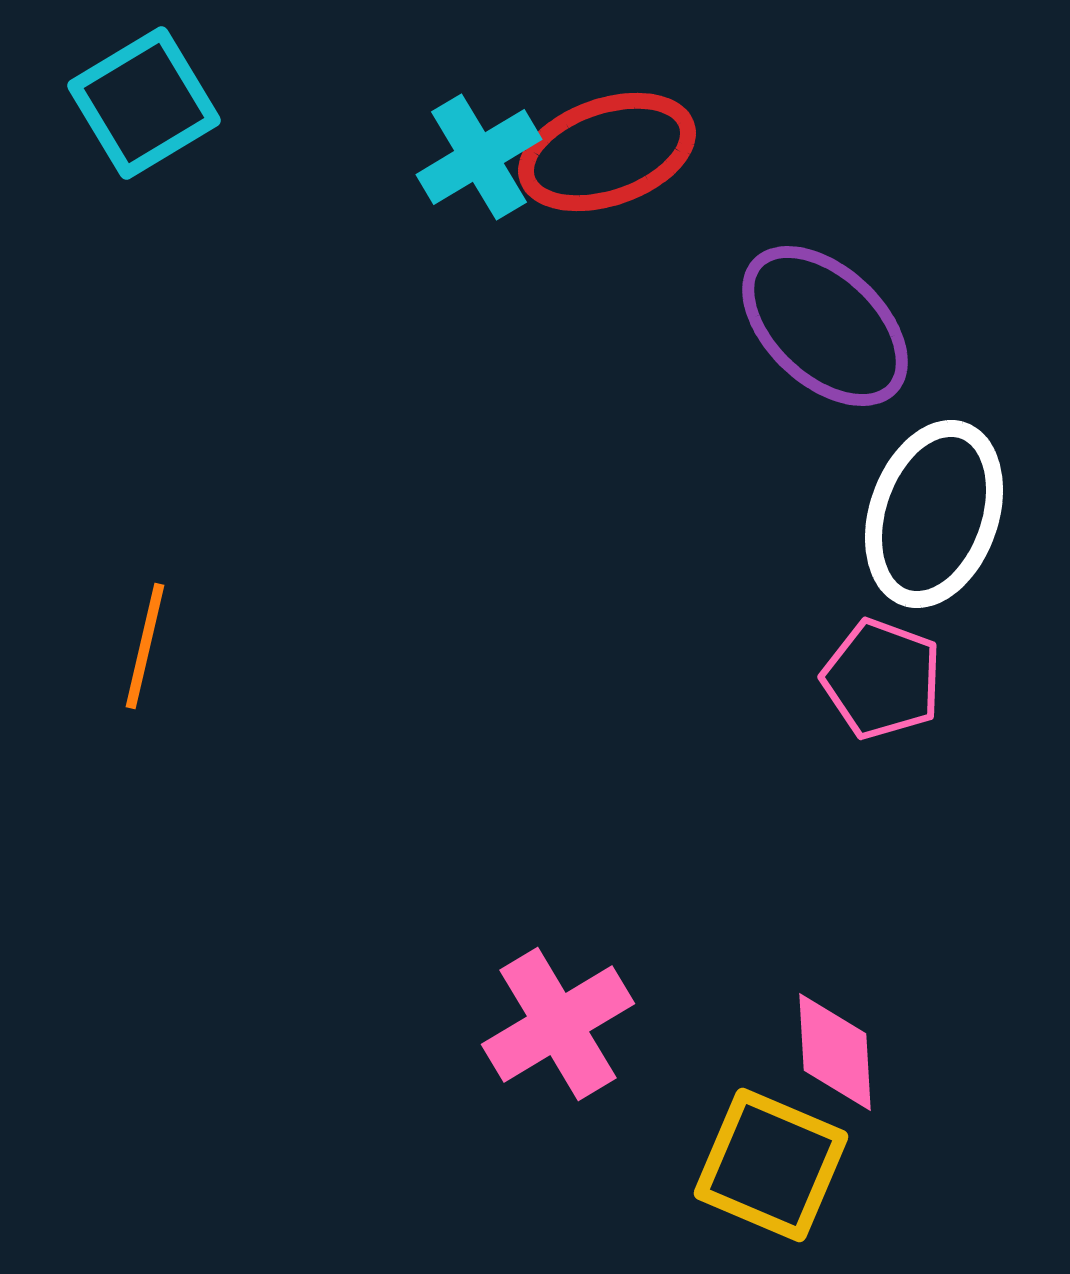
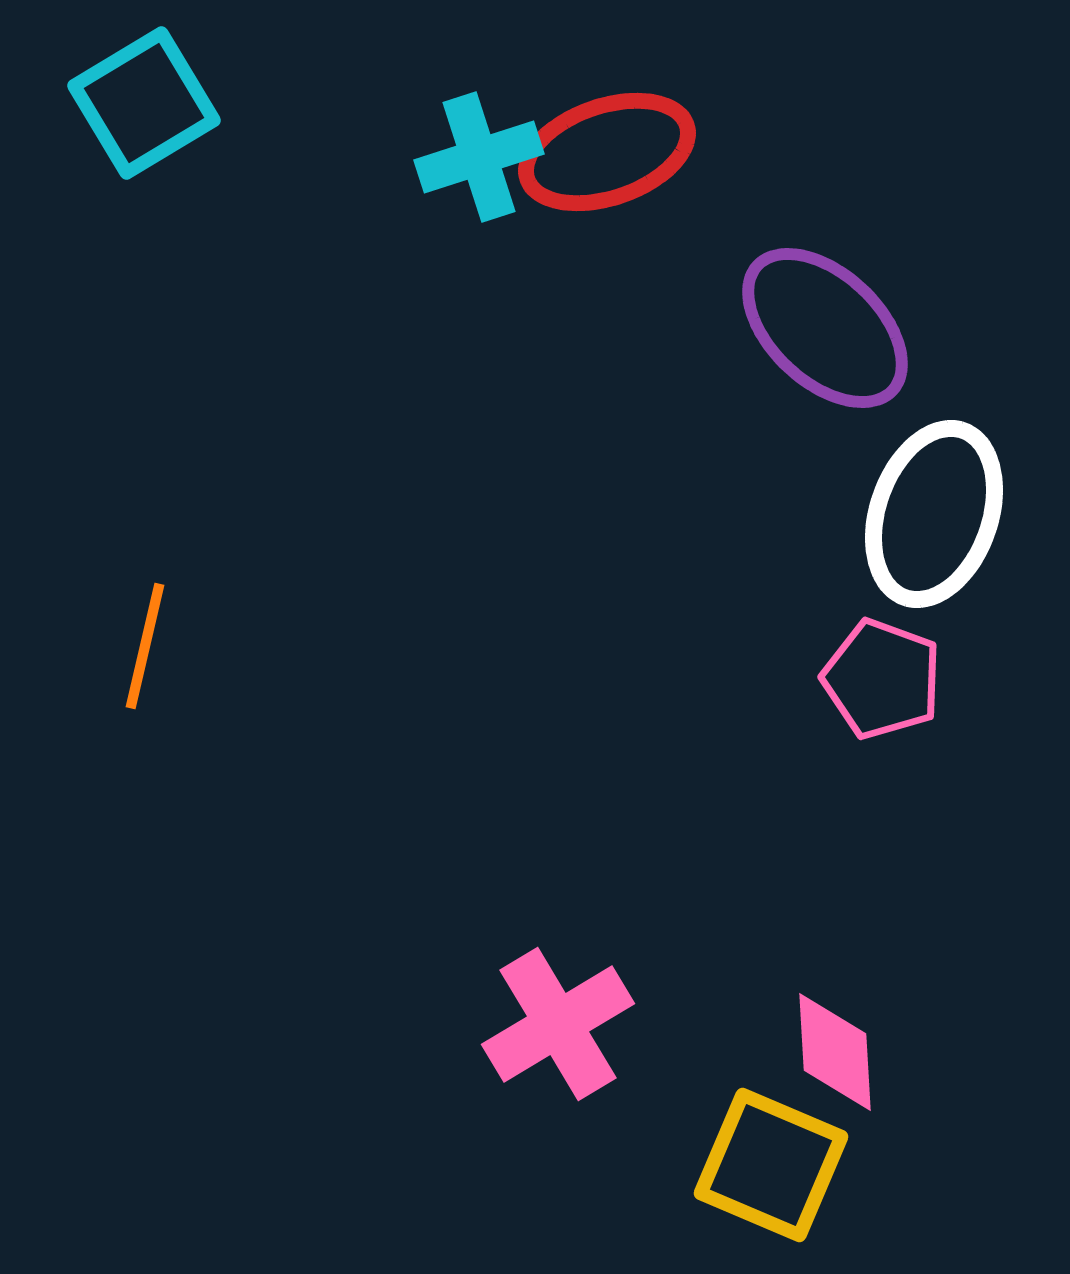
cyan cross: rotated 13 degrees clockwise
purple ellipse: moved 2 px down
